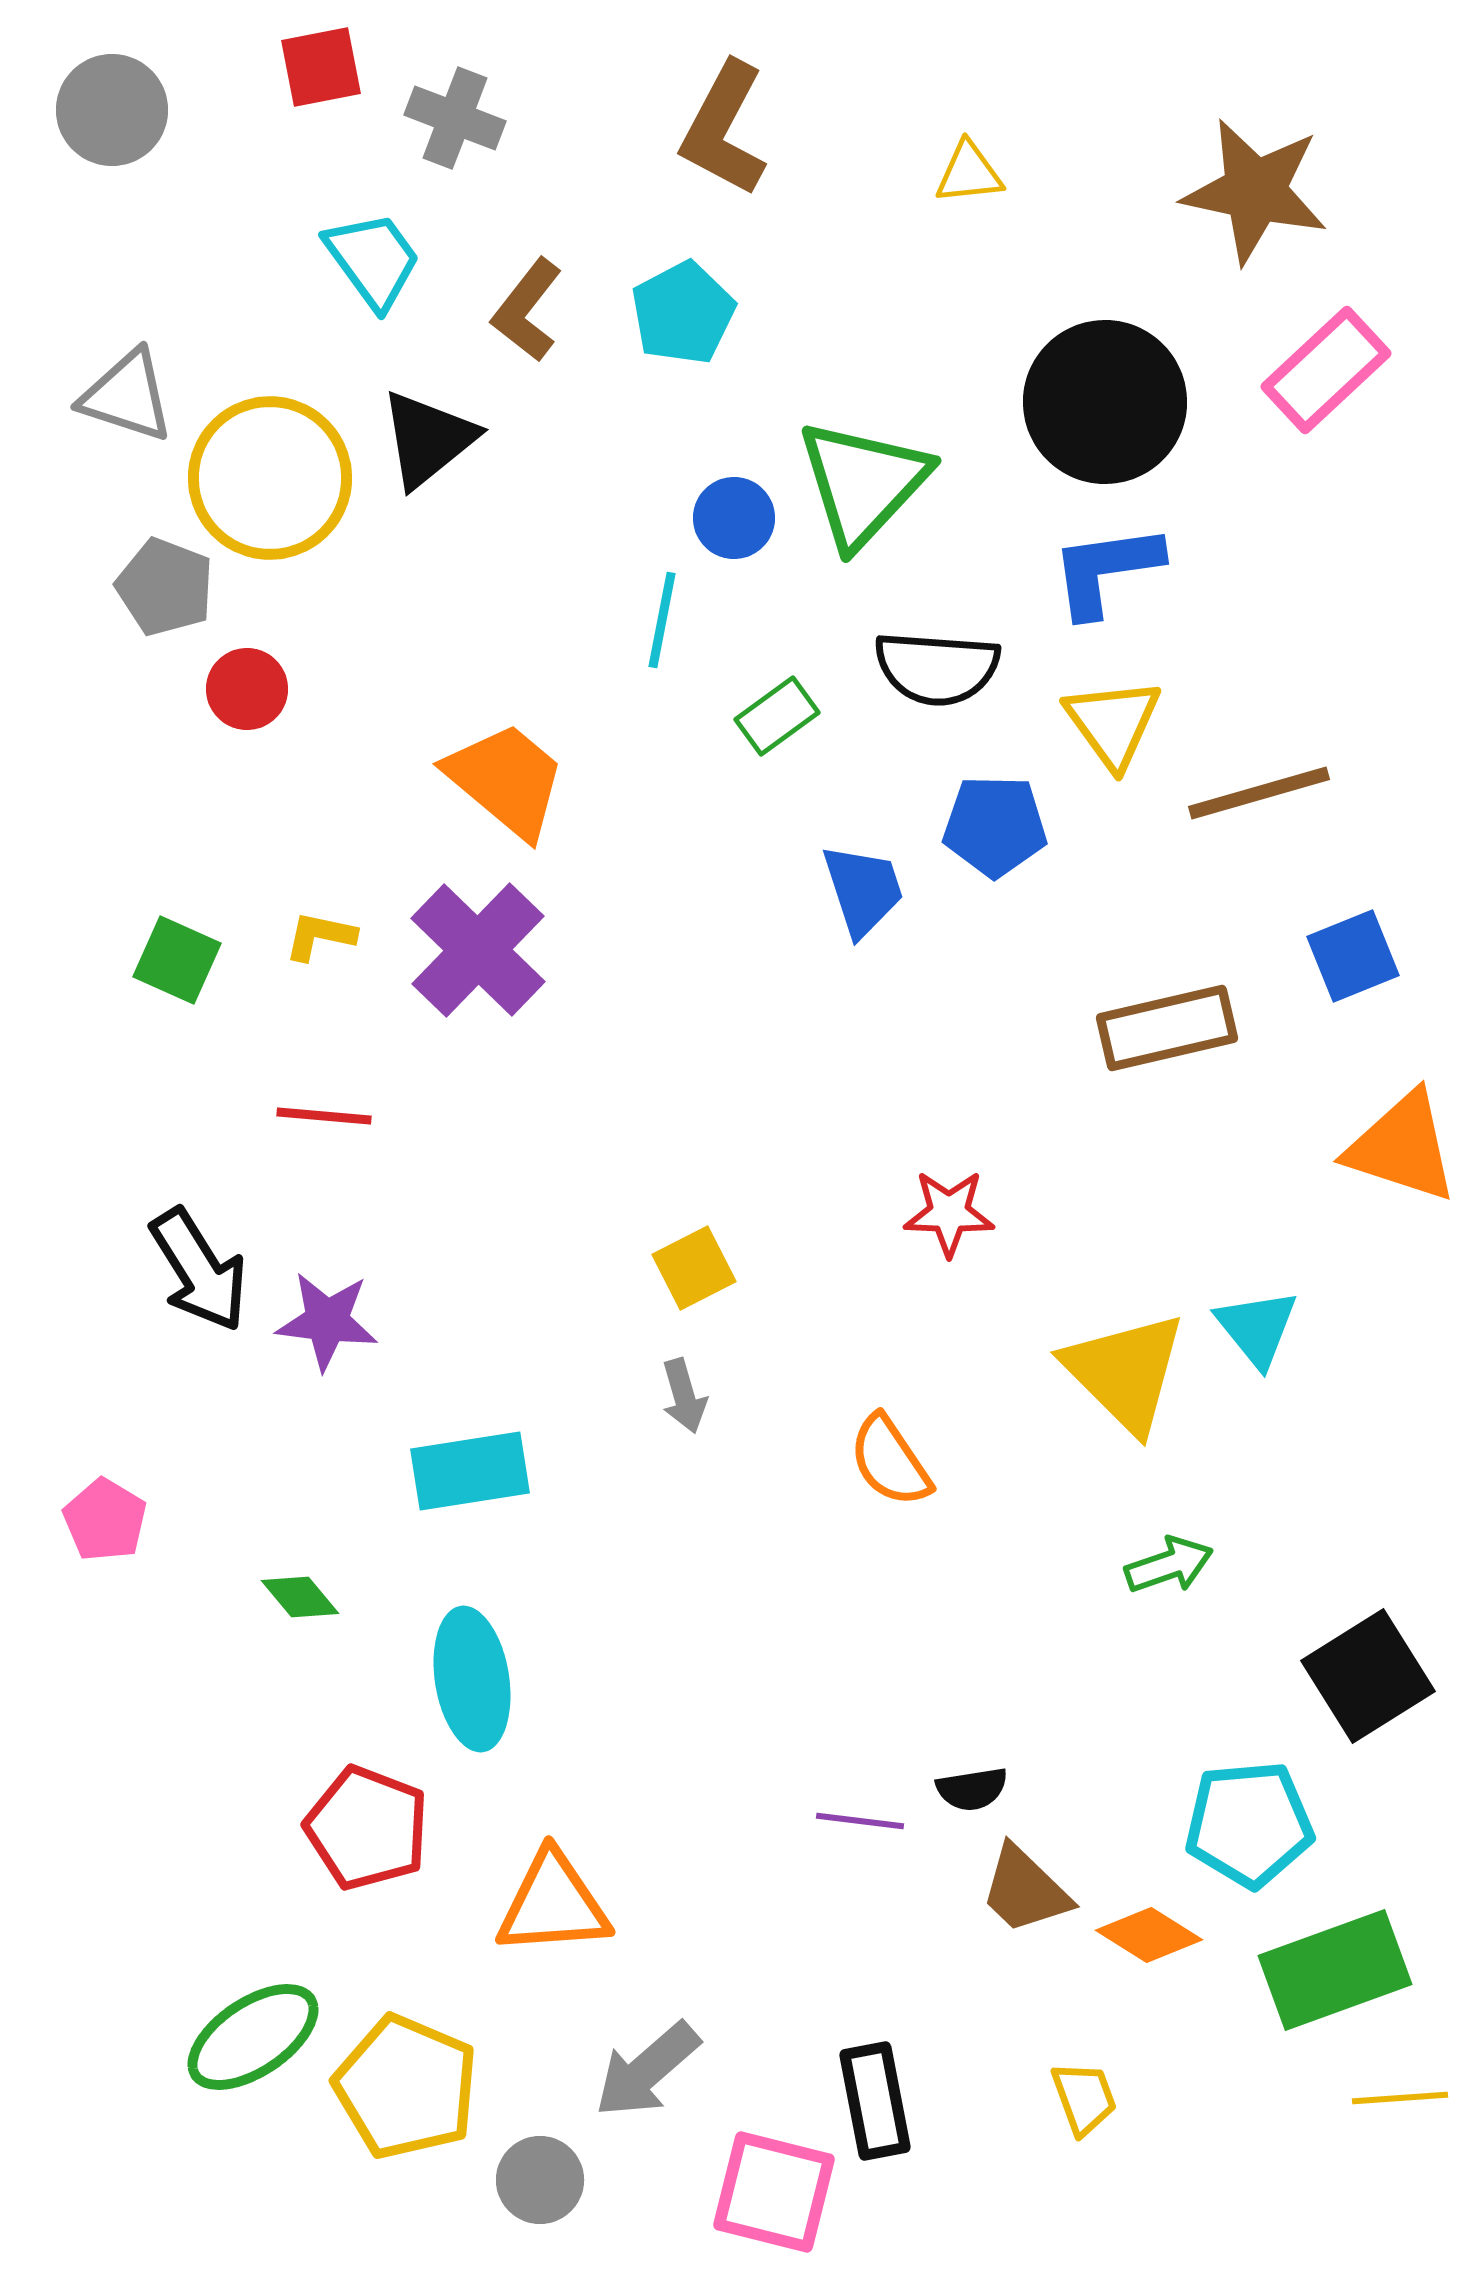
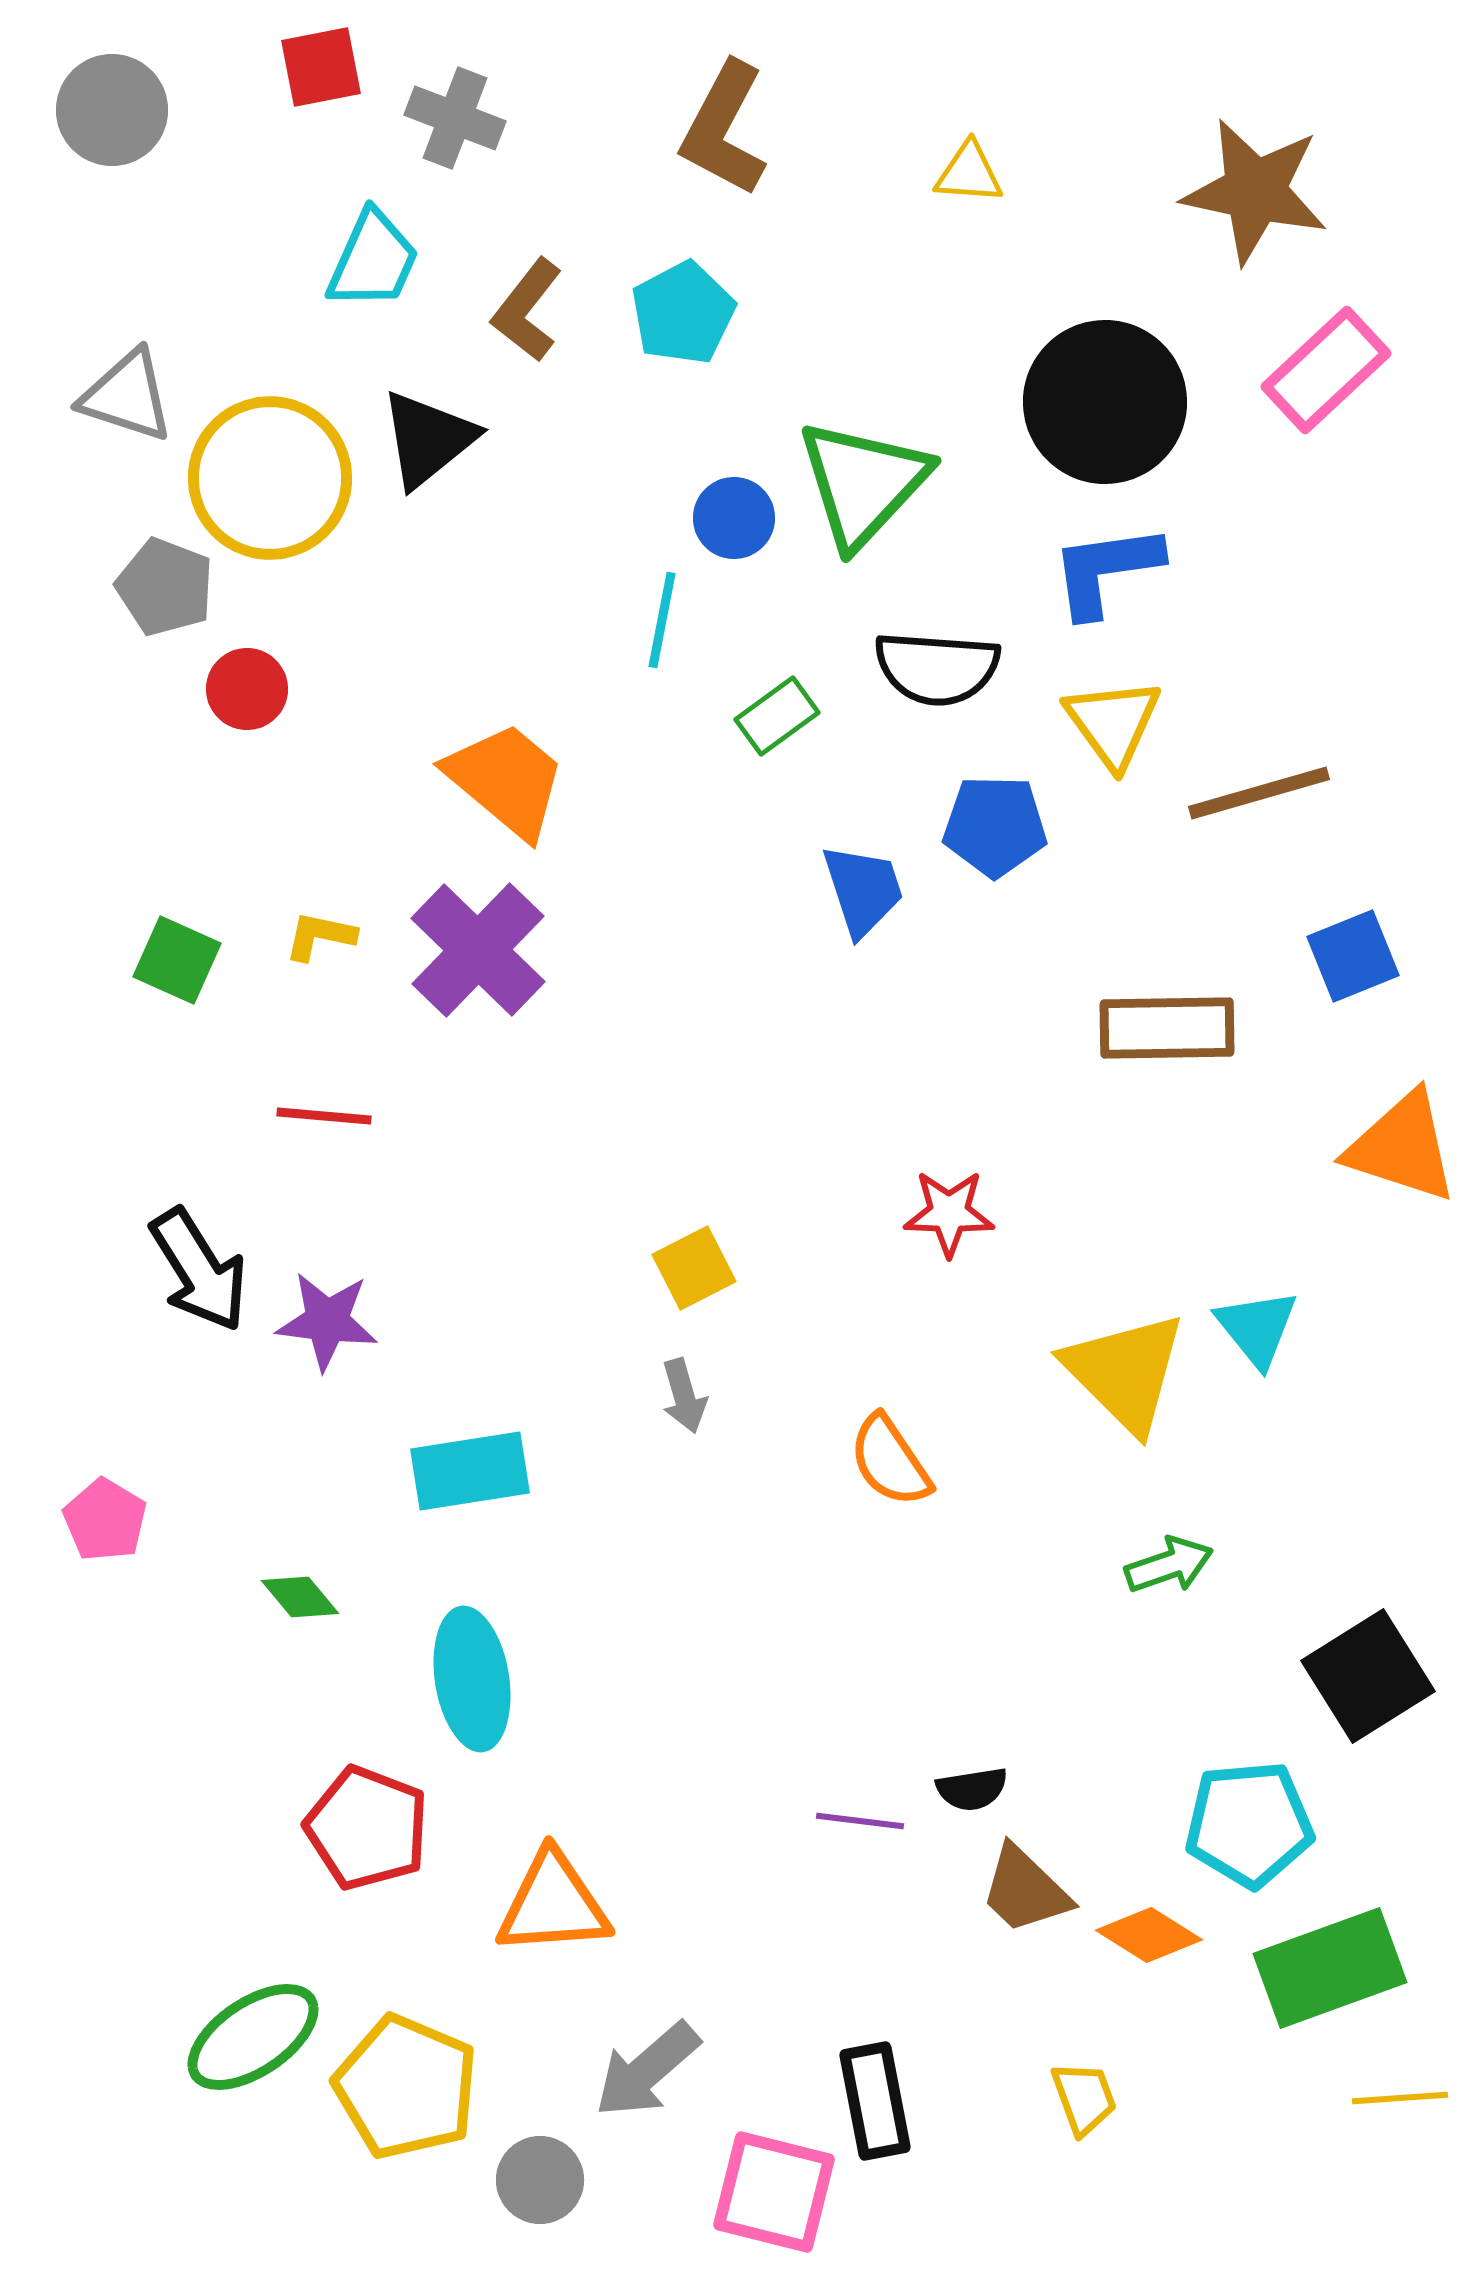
yellow triangle at (969, 173): rotated 10 degrees clockwise
cyan trapezoid at (373, 260): rotated 60 degrees clockwise
brown rectangle at (1167, 1028): rotated 12 degrees clockwise
green rectangle at (1335, 1970): moved 5 px left, 2 px up
